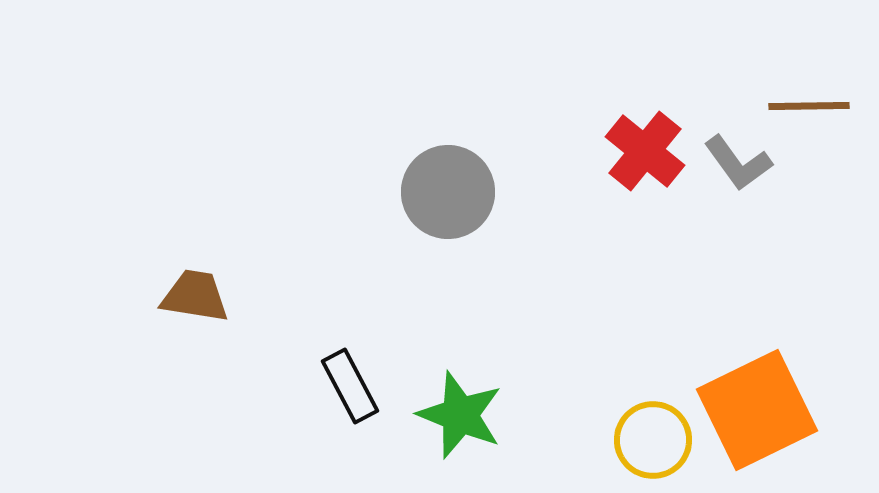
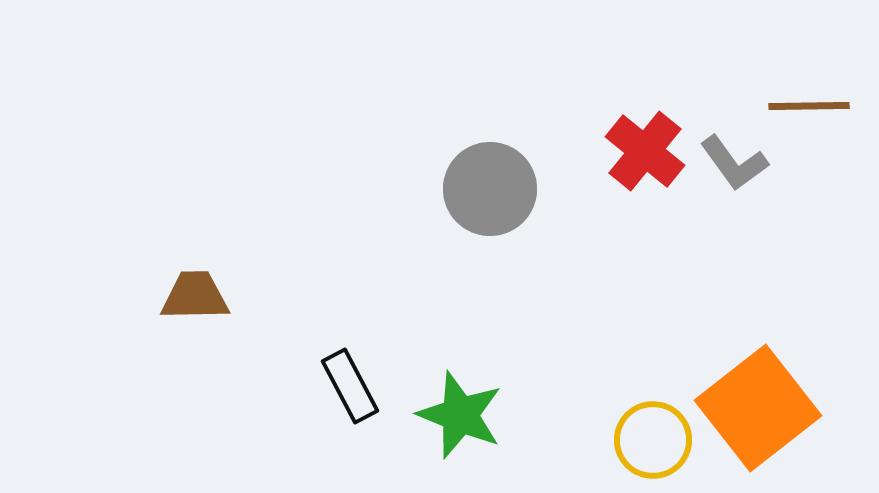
gray L-shape: moved 4 px left
gray circle: moved 42 px right, 3 px up
brown trapezoid: rotated 10 degrees counterclockwise
orange square: moved 1 px right, 2 px up; rotated 12 degrees counterclockwise
